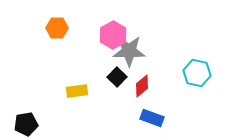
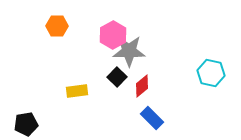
orange hexagon: moved 2 px up
cyan hexagon: moved 14 px right
blue rectangle: rotated 25 degrees clockwise
